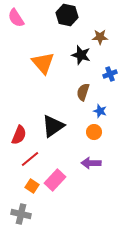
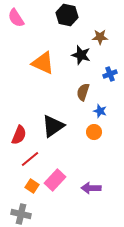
orange triangle: rotated 25 degrees counterclockwise
purple arrow: moved 25 px down
